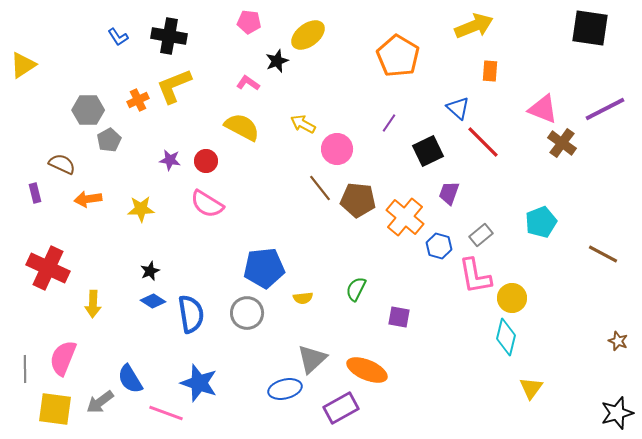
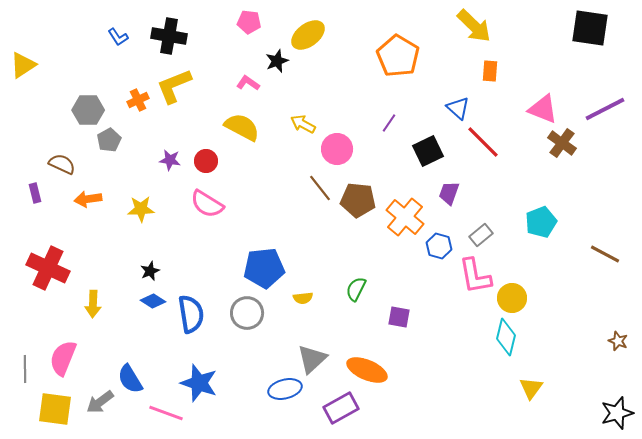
yellow arrow at (474, 26): rotated 66 degrees clockwise
brown line at (603, 254): moved 2 px right
